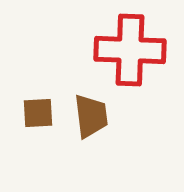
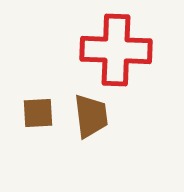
red cross: moved 14 px left
